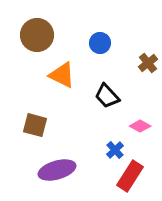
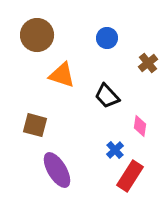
blue circle: moved 7 px right, 5 px up
orange triangle: rotated 8 degrees counterclockwise
pink diamond: rotated 70 degrees clockwise
purple ellipse: rotated 75 degrees clockwise
